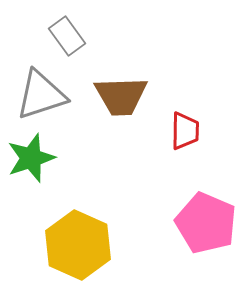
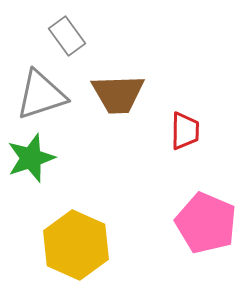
brown trapezoid: moved 3 px left, 2 px up
yellow hexagon: moved 2 px left
